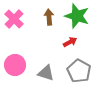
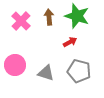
pink cross: moved 7 px right, 2 px down
gray pentagon: rotated 15 degrees counterclockwise
